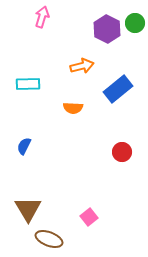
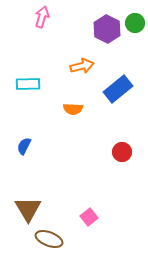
orange semicircle: moved 1 px down
